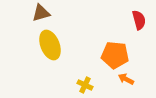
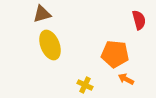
brown triangle: moved 1 px right, 1 px down
orange pentagon: moved 1 px up
